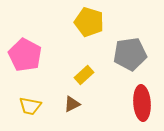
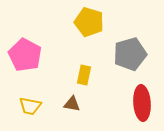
gray pentagon: rotated 8 degrees counterclockwise
yellow rectangle: rotated 36 degrees counterclockwise
brown triangle: rotated 36 degrees clockwise
